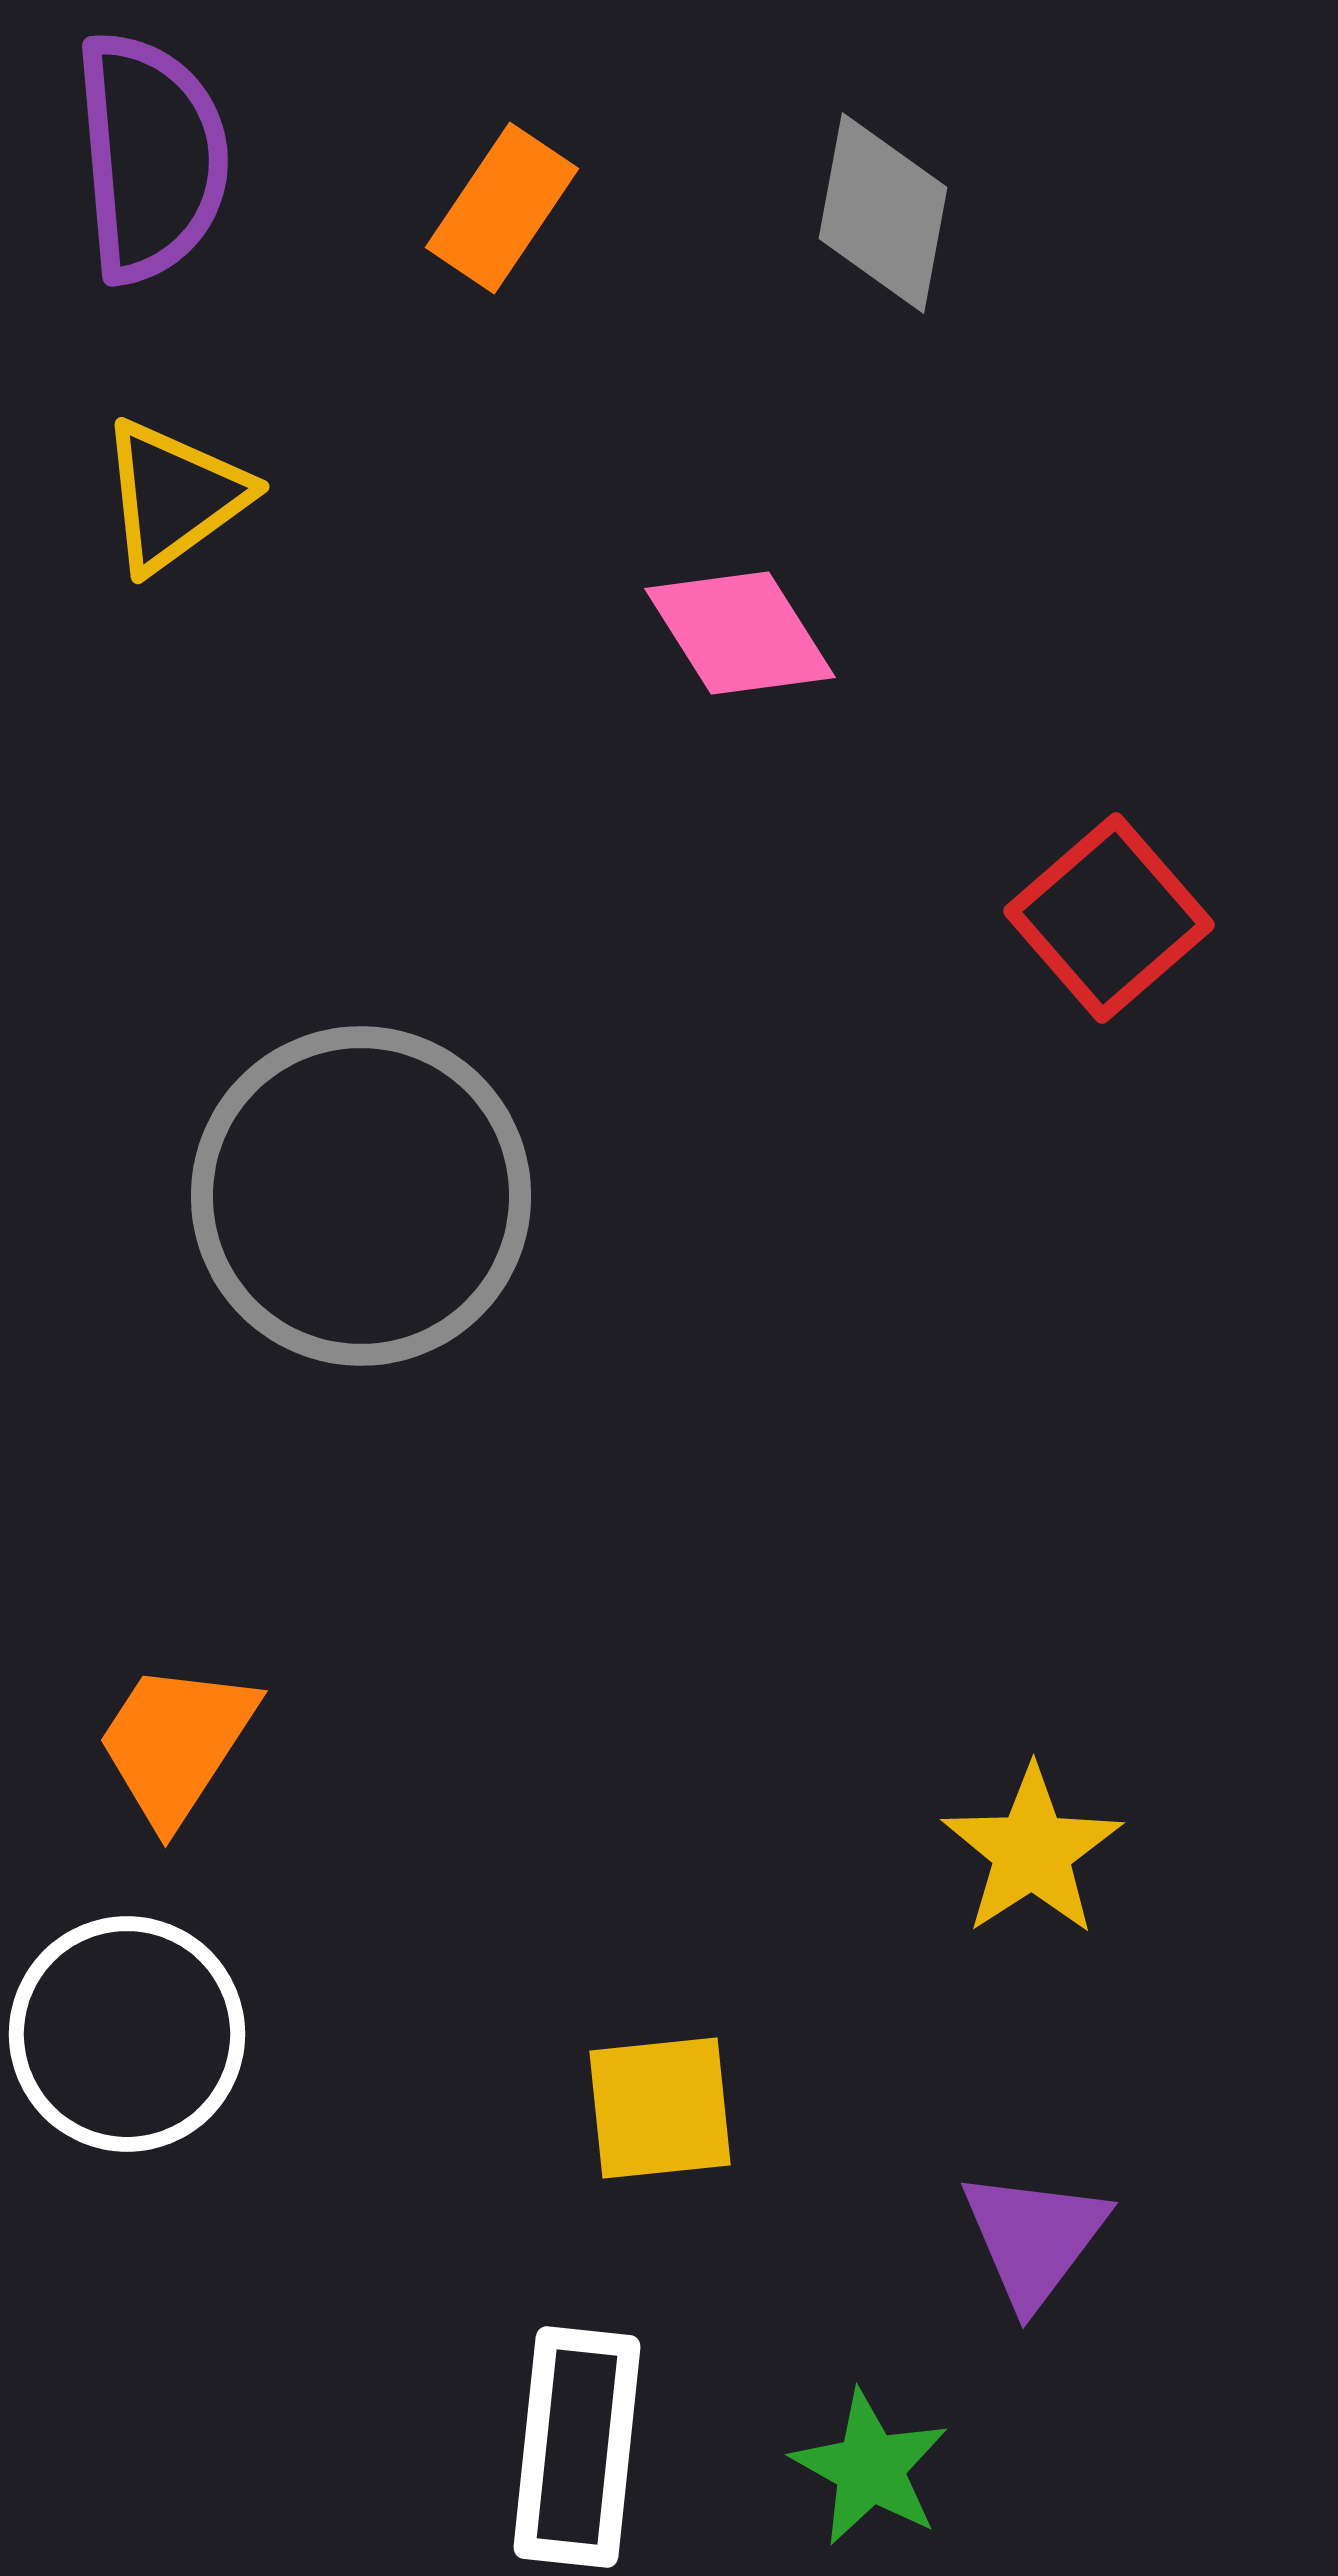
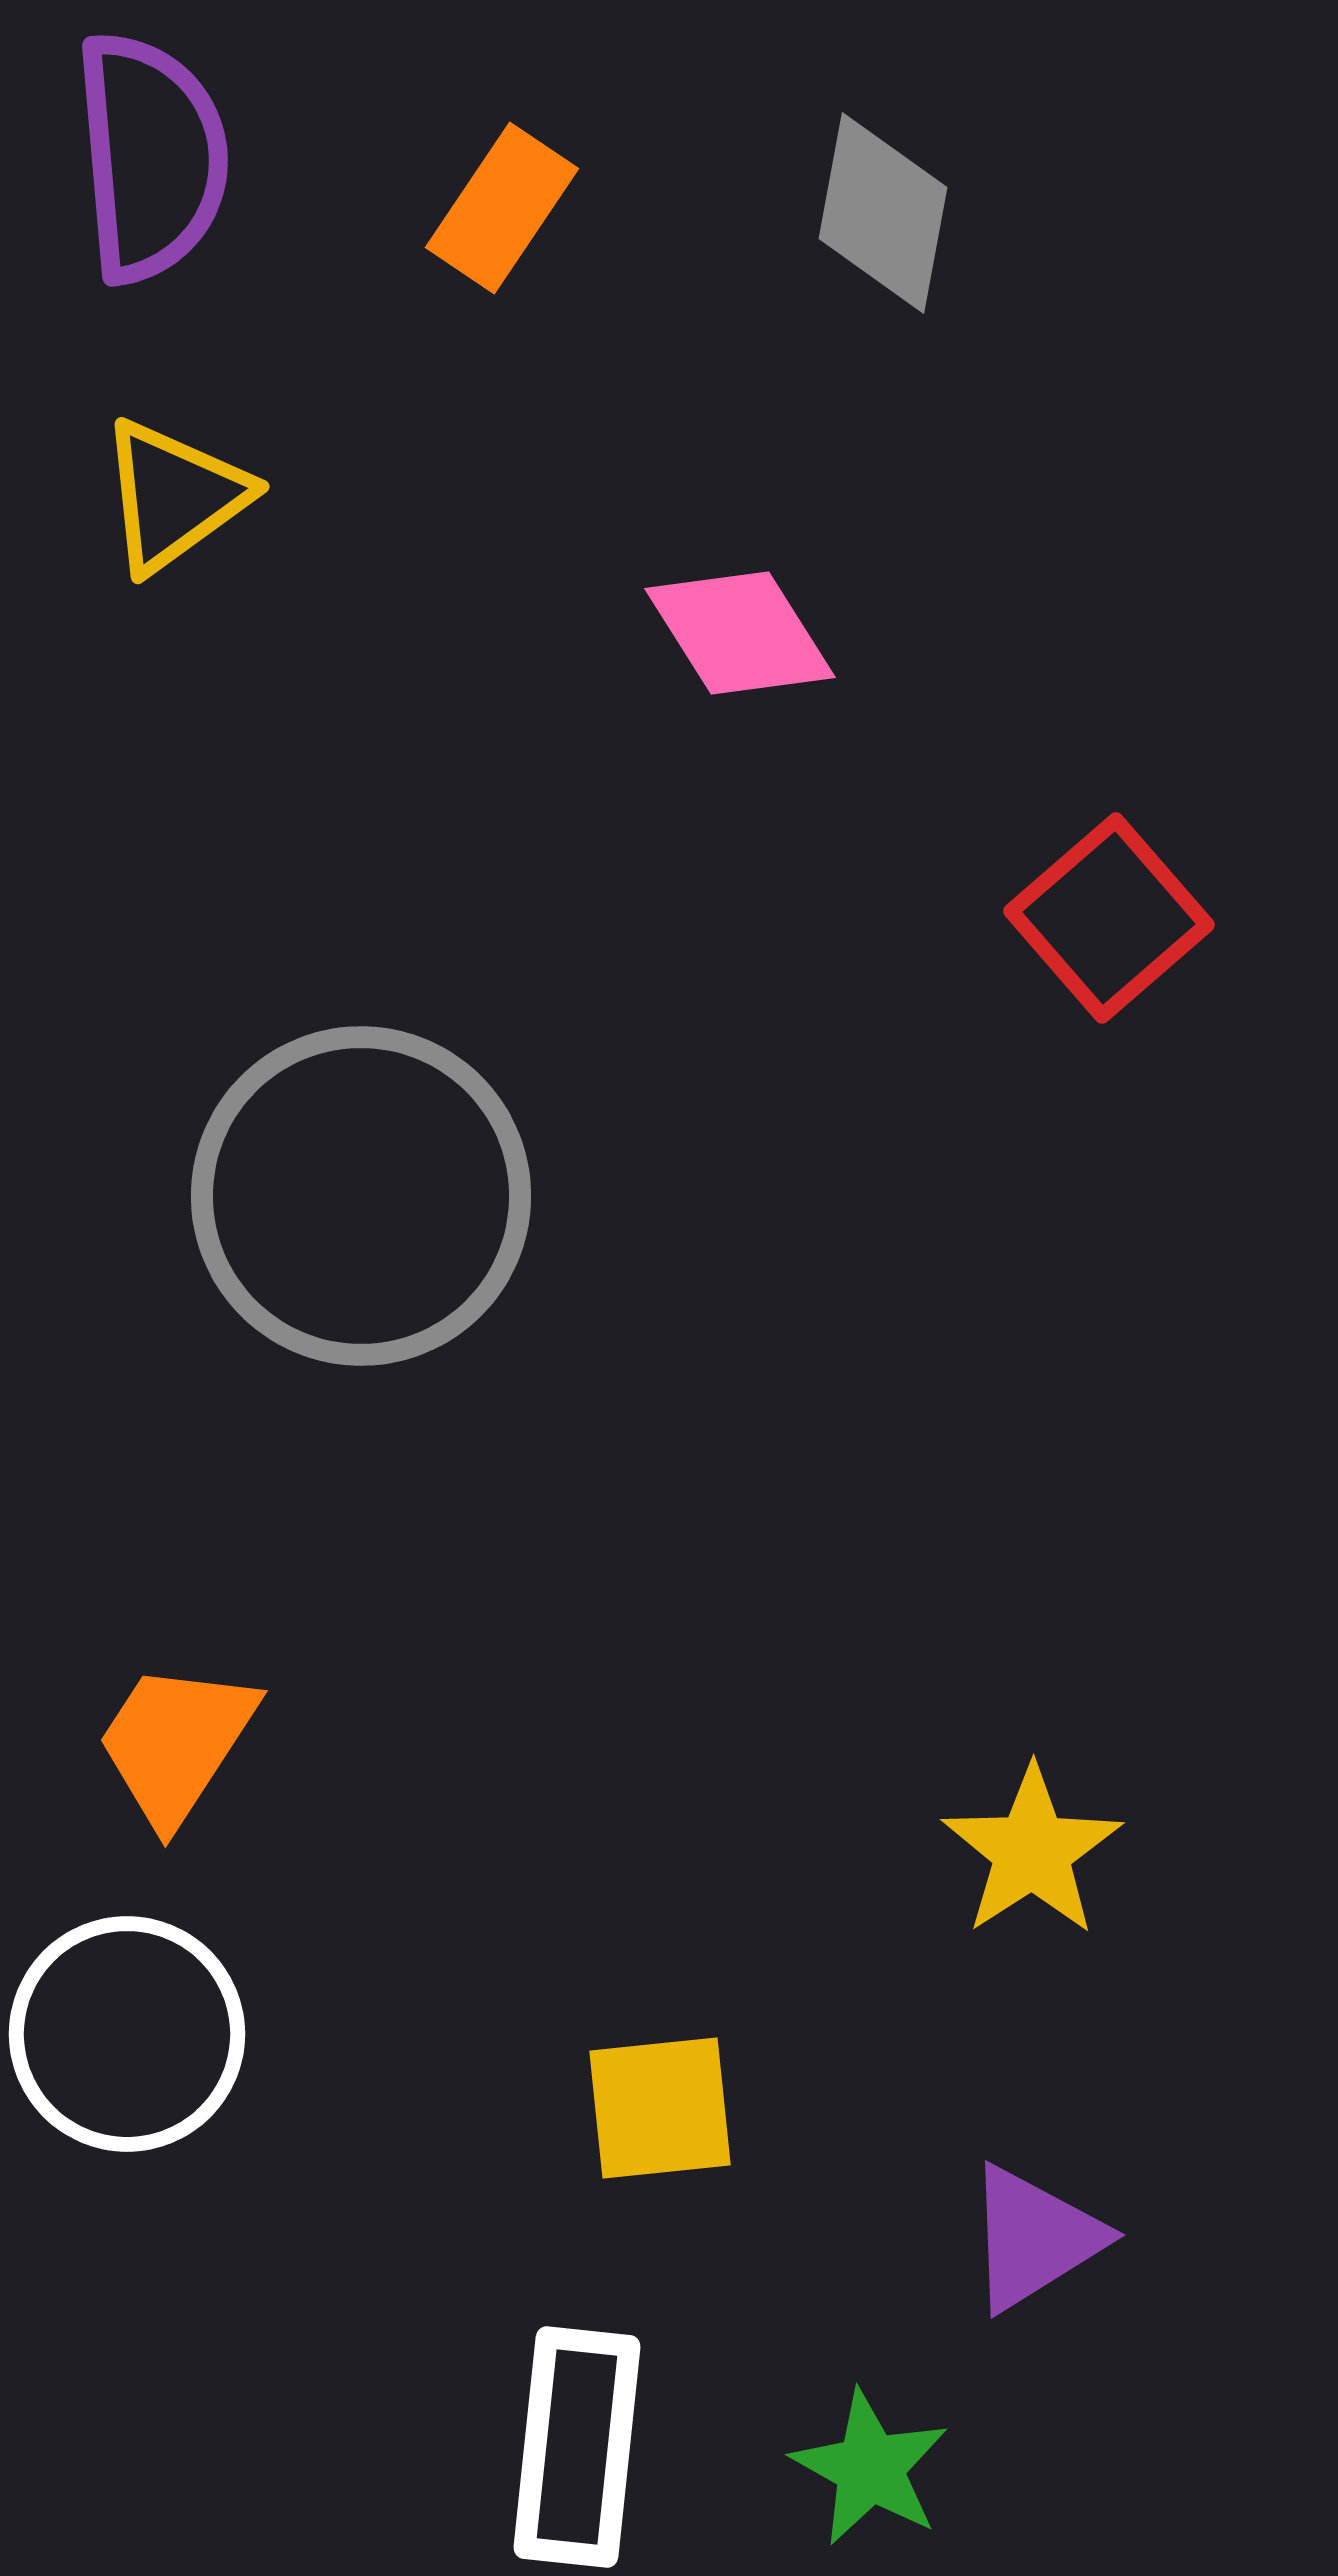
purple triangle: rotated 21 degrees clockwise
